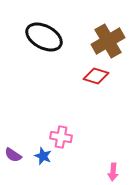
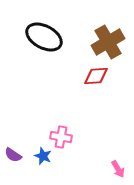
brown cross: moved 1 px down
red diamond: rotated 20 degrees counterclockwise
pink arrow: moved 5 px right, 3 px up; rotated 36 degrees counterclockwise
